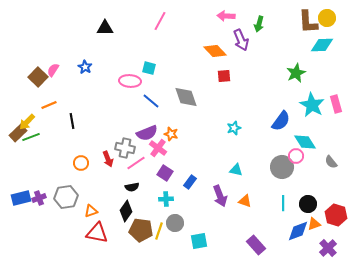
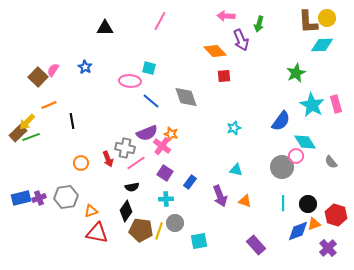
pink cross at (158, 148): moved 4 px right, 2 px up
